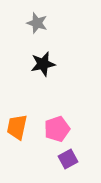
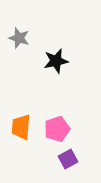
gray star: moved 18 px left, 15 px down
black star: moved 13 px right, 3 px up
orange trapezoid: moved 4 px right; rotated 8 degrees counterclockwise
